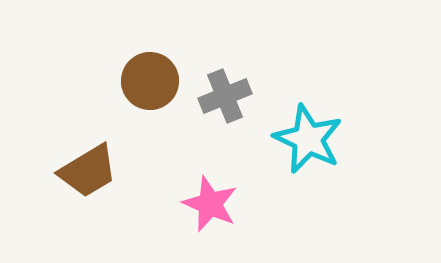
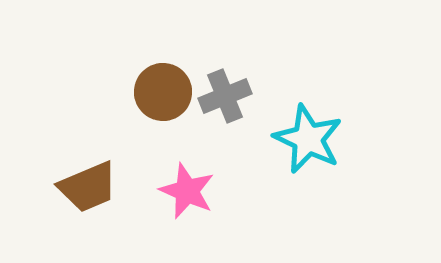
brown circle: moved 13 px right, 11 px down
brown trapezoid: moved 16 px down; rotated 8 degrees clockwise
pink star: moved 23 px left, 13 px up
